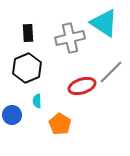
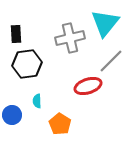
cyan triangle: moved 1 px right; rotated 36 degrees clockwise
black rectangle: moved 12 px left, 1 px down
black hexagon: moved 4 px up; rotated 16 degrees clockwise
gray line: moved 11 px up
red ellipse: moved 6 px right
